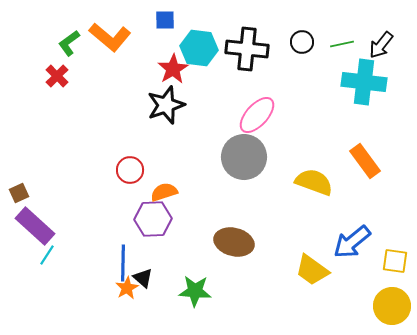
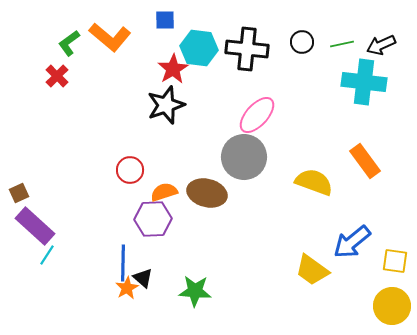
black arrow: rotated 28 degrees clockwise
brown ellipse: moved 27 px left, 49 px up
